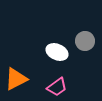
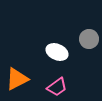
gray circle: moved 4 px right, 2 px up
orange triangle: moved 1 px right
